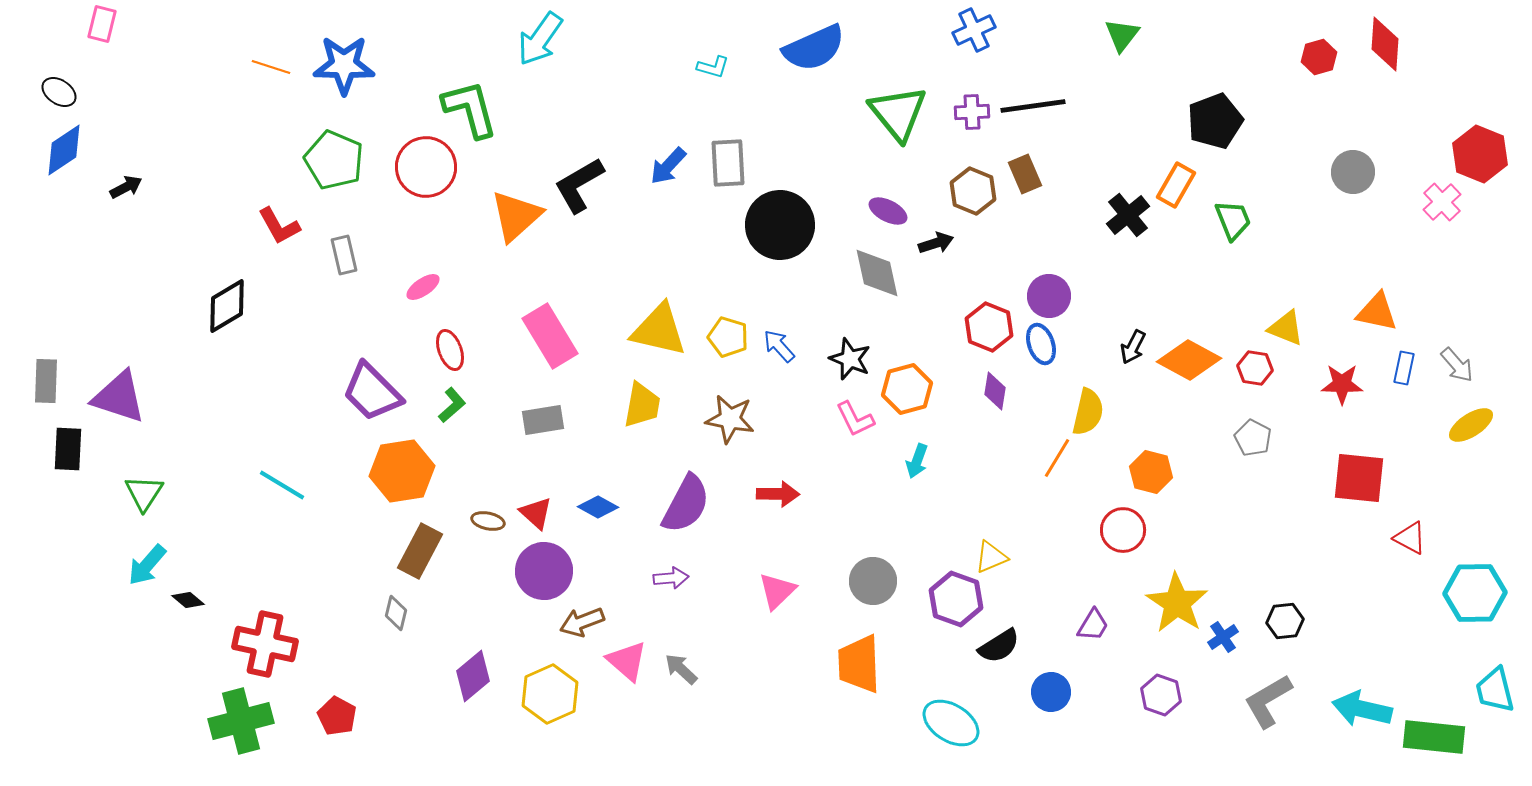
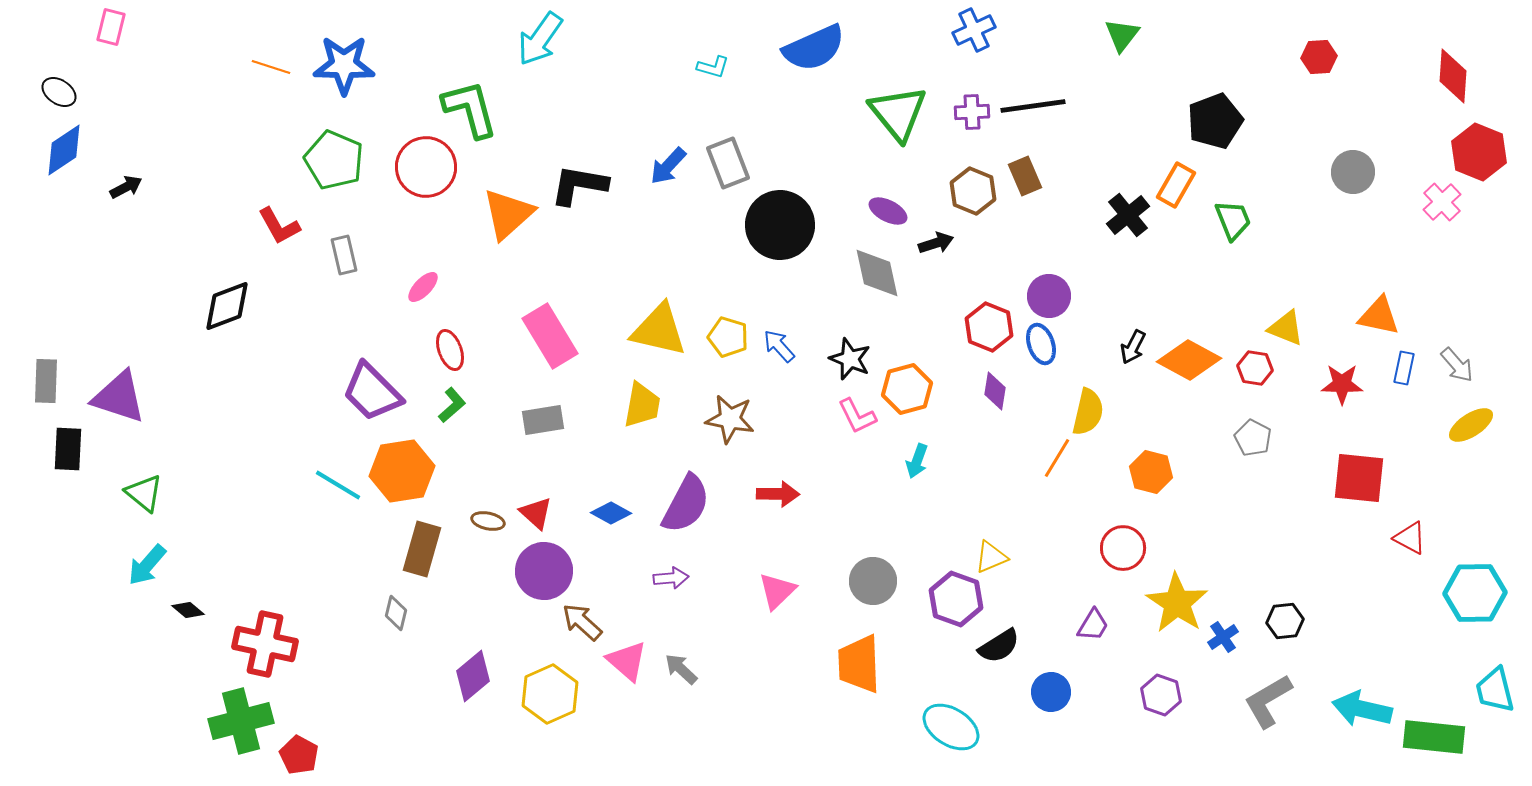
pink rectangle at (102, 24): moved 9 px right, 3 px down
red diamond at (1385, 44): moved 68 px right, 32 px down
red hexagon at (1319, 57): rotated 12 degrees clockwise
red hexagon at (1480, 154): moved 1 px left, 2 px up
gray rectangle at (728, 163): rotated 18 degrees counterclockwise
brown rectangle at (1025, 174): moved 2 px down
black L-shape at (579, 185): rotated 40 degrees clockwise
orange triangle at (516, 216): moved 8 px left, 2 px up
pink ellipse at (423, 287): rotated 12 degrees counterclockwise
black diamond at (227, 306): rotated 10 degrees clockwise
orange triangle at (1377, 312): moved 2 px right, 4 px down
pink L-shape at (855, 419): moved 2 px right, 3 px up
cyan line at (282, 485): moved 56 px right
green triangle at (144, 493): rotated 24 degrees counterclockwise
blue diamond at (598, 507): moved 13 px right, 6 px down
red circle at (1123, 530): moved 18 px down
brown rectangle at (420, 551): moved 2 px right, 2 px up; rotated 12 degrees counterclockwise
black diamond at (188, 600): moved 10 px down
brown arrow at (582, 622): rotated 63 degrees clockwise
red pentagon at (337, 716): moved 38 px left, 39 px down
cyan ellipse at (951, 723): moved 4 px down
